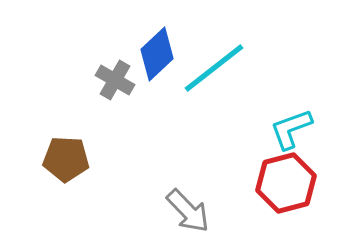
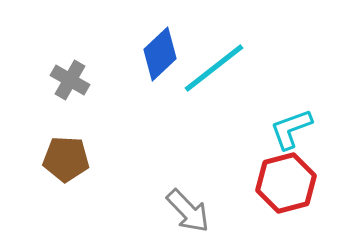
blue diamond: moved 3 px right
gray cross: moved 45 px left
